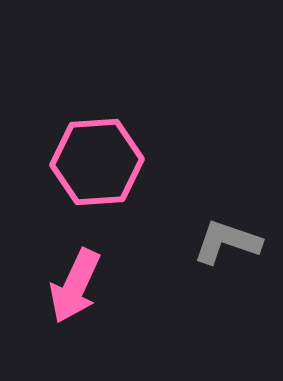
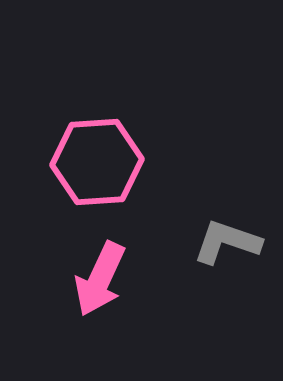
pink arrow: moved 25 px right, 7 px up
